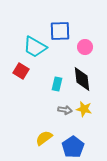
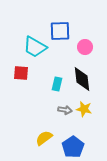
red square: moved 2 px down; rotated 28 degrees counterclockwise
